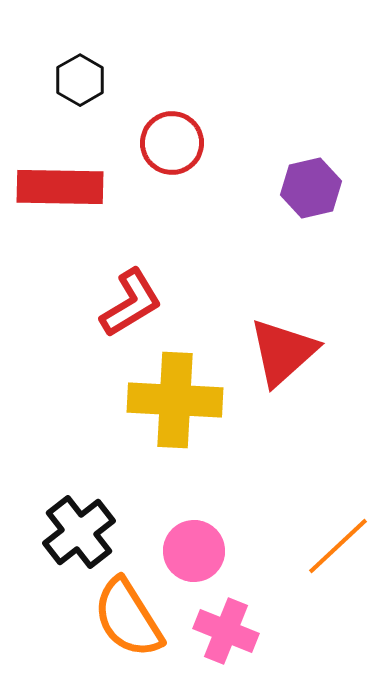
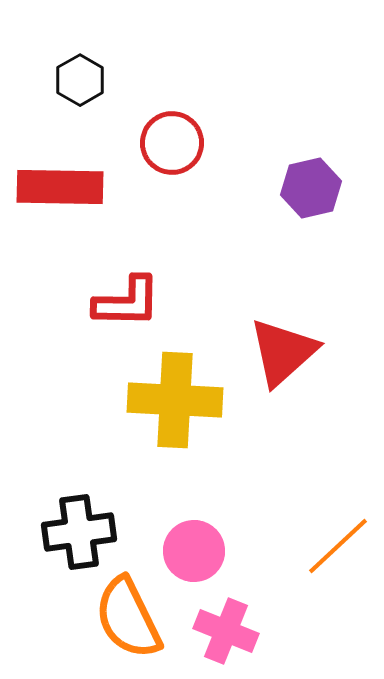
red L-shape: moved 4 px left, 1 px up; rotated 32 degrees clockwise
black cross: rotated 30 degrees clockwise
orange semicircle: rotated 6 degrees clockwise
